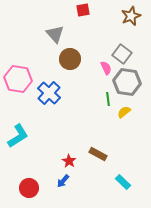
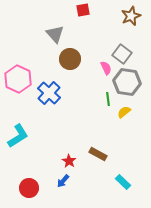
pink hexagon: rotated 16 degrees clockwise
